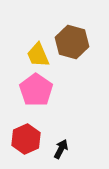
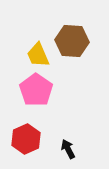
brown hexagon: moved 1 px up; rotated 12 degrees counterclockwise
black arrow: moved 7 px right; rotated 54 degrees counterclockwise
